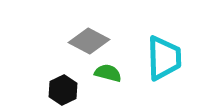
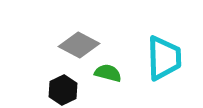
gray diamond: moved 10 px left, 4 px down
